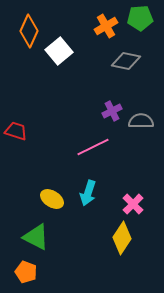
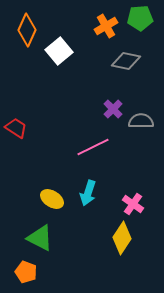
orange diamond: moved 2 px left, 1 px up
purple cross: moved 1 px right, 2 px up; rotated 18 degrees counterclockwise
red trapezoid: moved 3 px up; rotated 15 degrees clockwise
pink cross: rotated 10 degrees counterclockwise
green triangle: moved 4 px right, 1 px down
